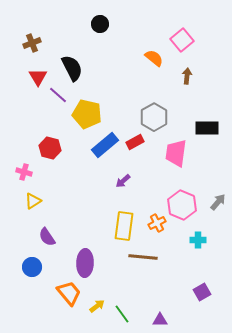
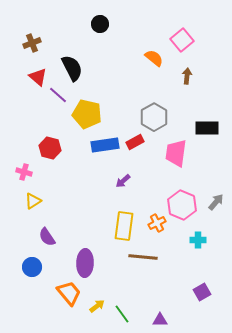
red triangle: rotated 18 degrees counterclockwise
blue rectangle: rotated 32 degrees clockwise
gray arrow: moved 2 px left
